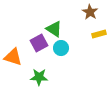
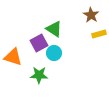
brown star: moved 1 px right, 3 px down
cyan circle: moved 7 px left, 5 px down
green star: moved 2 px up
